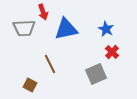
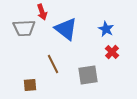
red arrow: moved 1 px left
blue triangle: rotated 50 degrees clockwise
brown line: moved 3 px right
gray square: moved 8 px left, 1 px down; rotated 15 degrees clockwise
brown square: rotated 32 degrees counterclockwise
